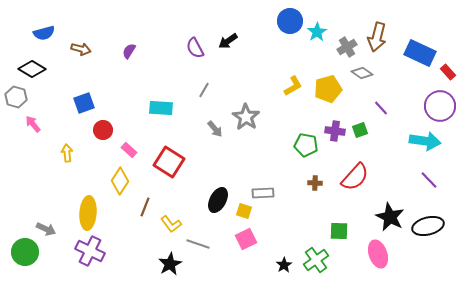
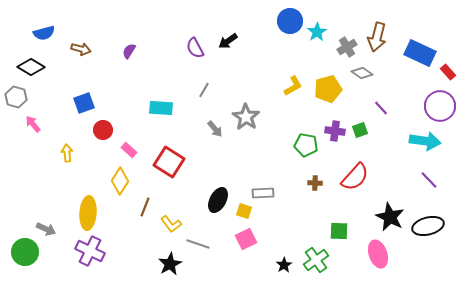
black diamond at (32, 69): moved 1 px left, 2 px up
